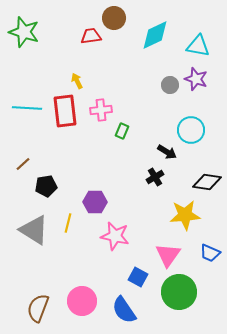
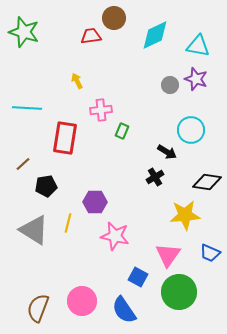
red rectangle: moved 27 px down; rotated 16 degrees clockwise
